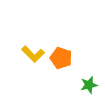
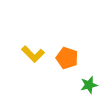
orange pentagon: moved 6 px right
